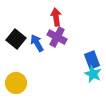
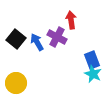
red arrow: moved 15 px right, 3 px down
blue arrow: moved 1 px up
